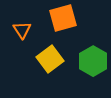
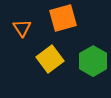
orange triangle: moved 2 px up
